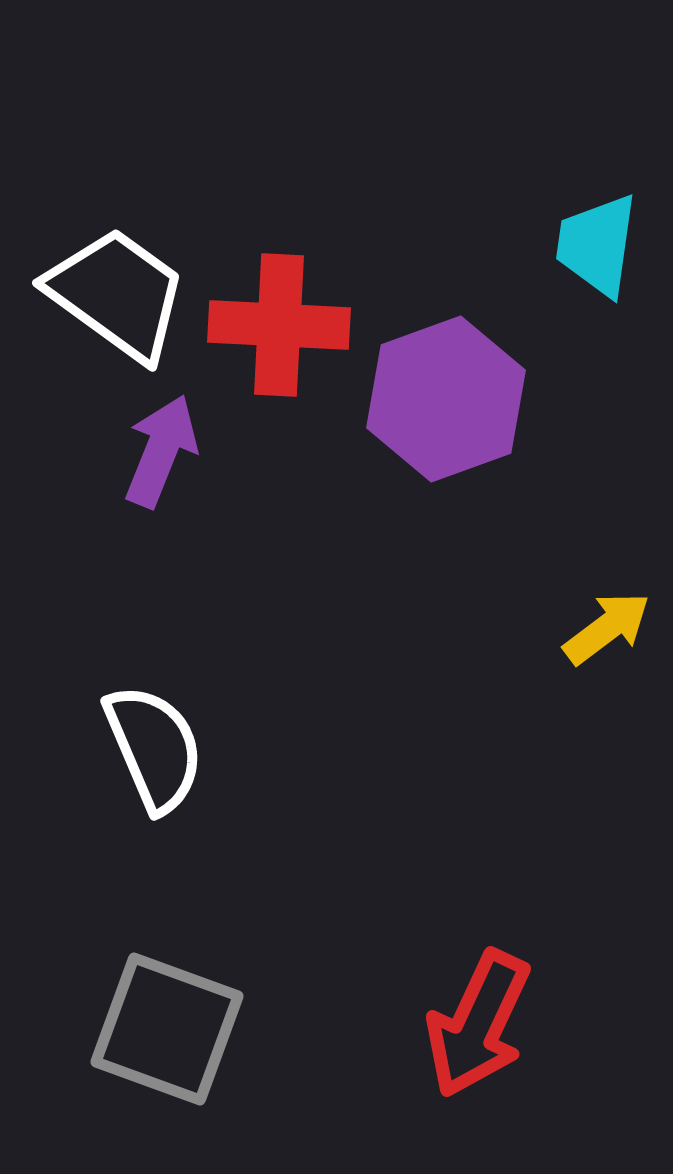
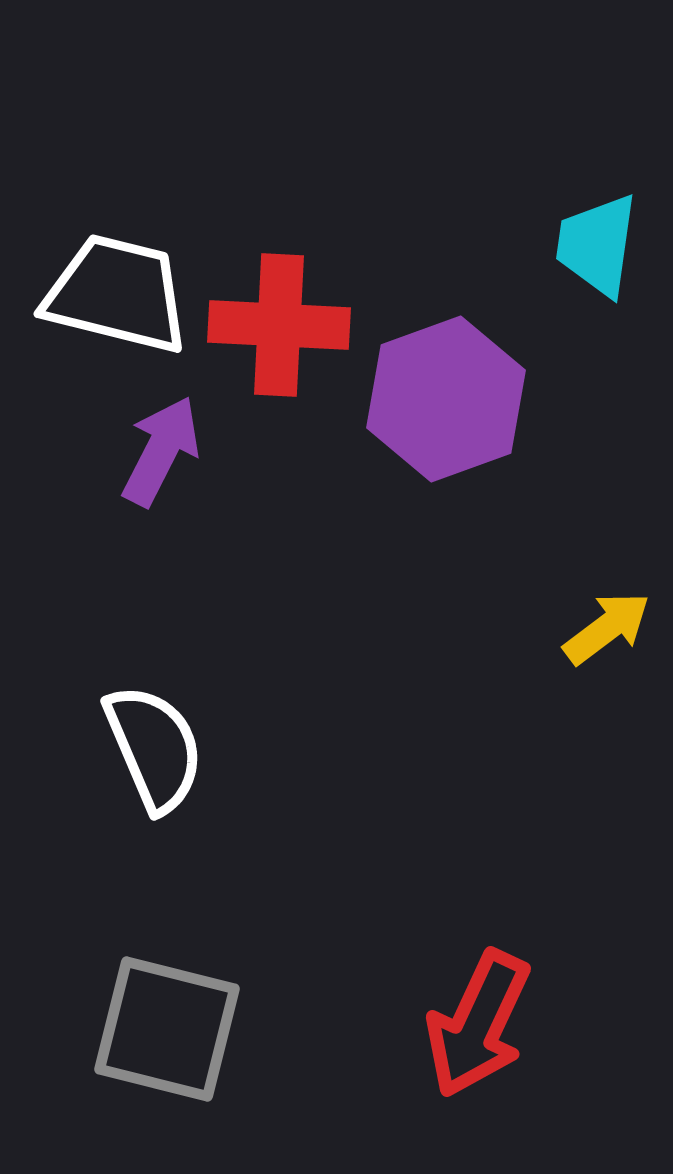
white trapezoid: rotated 22 degrees counterclockwise
purple arrow: rotated 5 degrees clockwise
gray square: rotated 6 degrees counterclockwise
